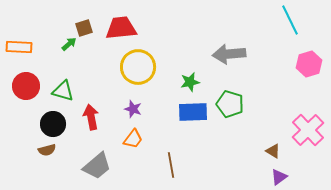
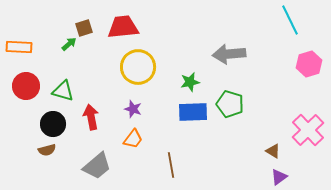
red trapezoid: moved 2 px right, 1 px up
